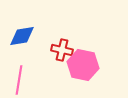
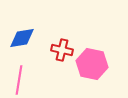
blue diamond: moved 2 px down
pink hexagon: moved 9 px right, 1 px up
